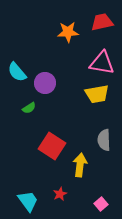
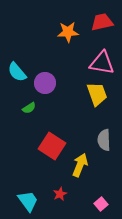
yellow trapezoid: rotated 100 degrees counterclockwise
yellow arrow: rotated 15 degrees clockwise
